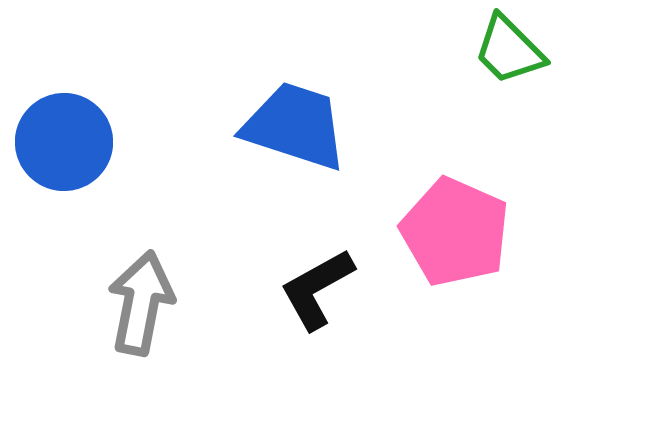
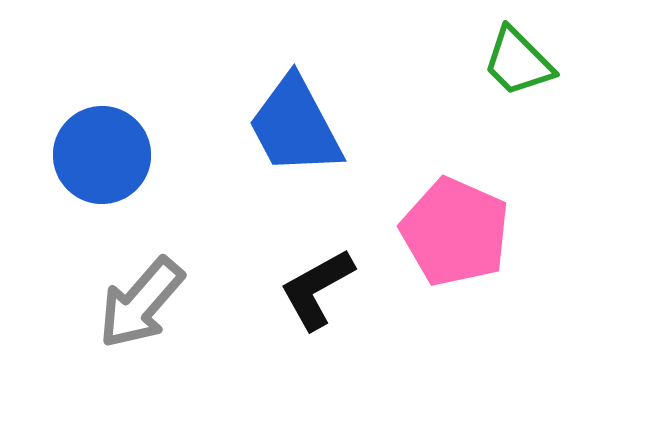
green trapezoid: moved 9 px right, 12 px down
blue trapezoid: rotated 136 degrees counterclockwise
blue circle: moved 38 px right, 13 px down
gray arrow: rotated 150 degrees counterclockwise
